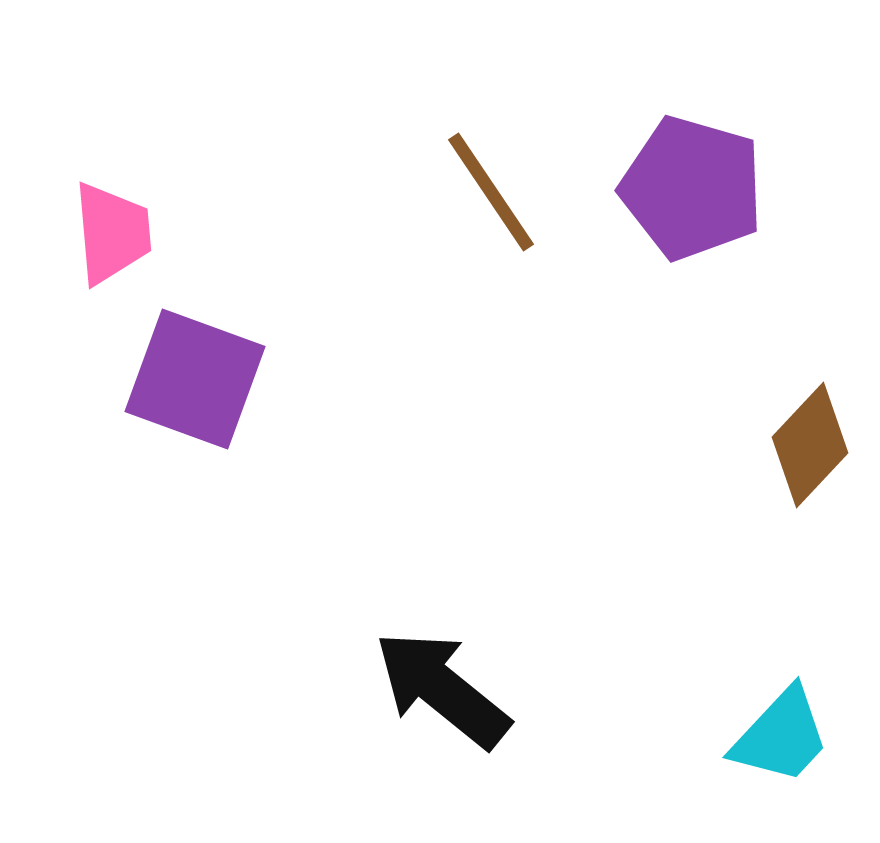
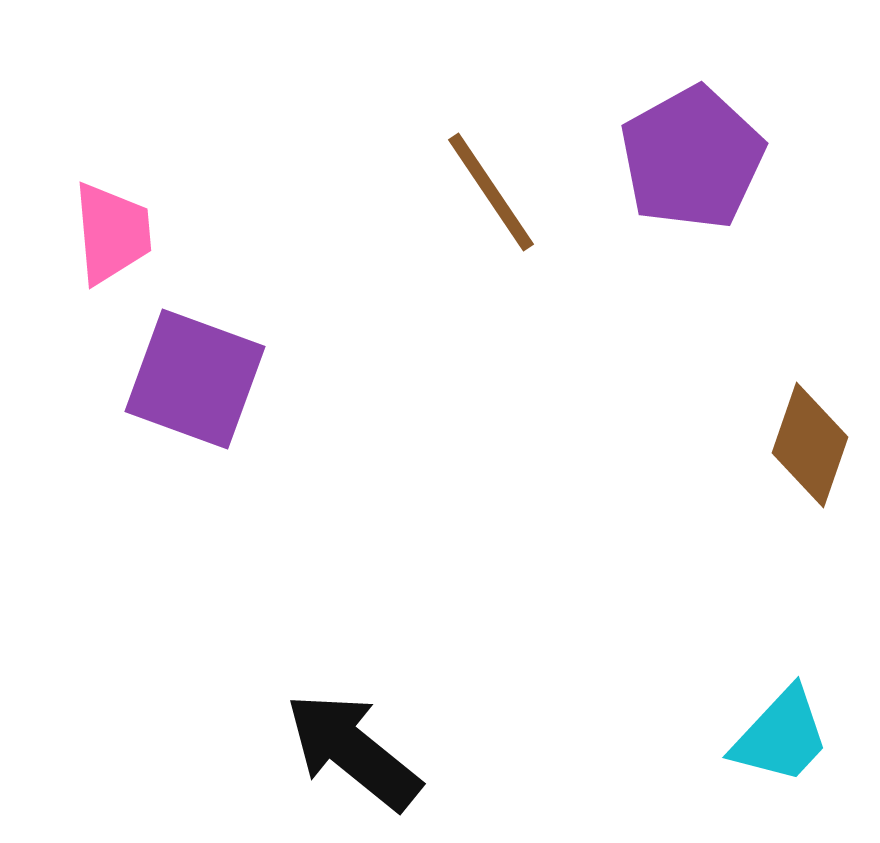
purple pentagon: moved 30 px up; rotated 27 degrees clockwise
brown diamond: rotated 24 degrees counterclockwise
black arrow: moved 89 px left, 62 px down
